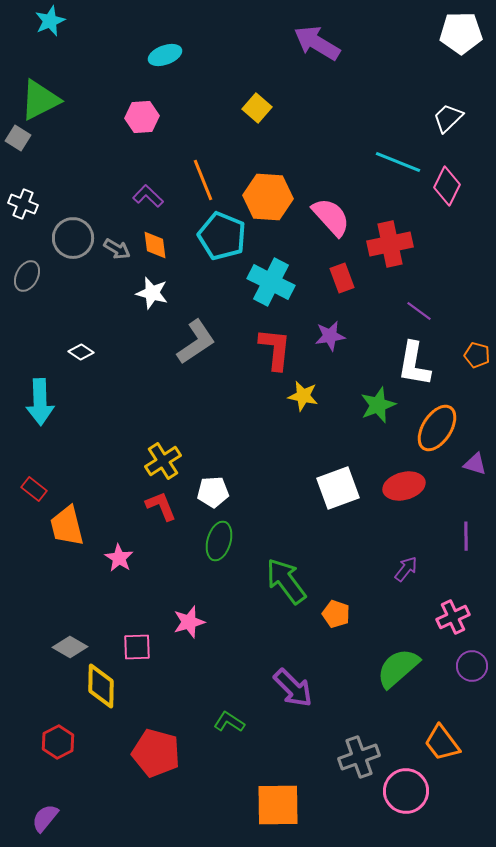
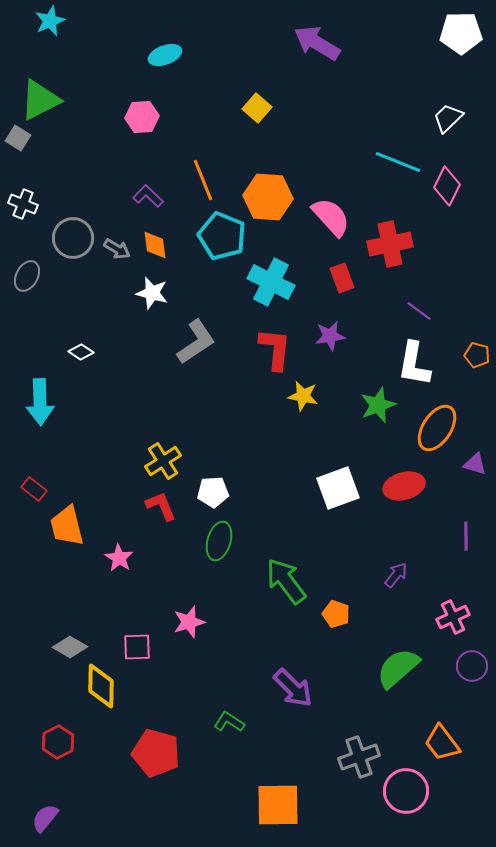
purple arrow at (406, 569): moved 10 px left, 6 px down
